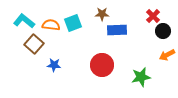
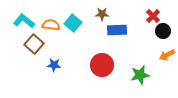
cyan square: rotated 30 degrees counterclockwise
green star: moved 1 px left, 2 px up
